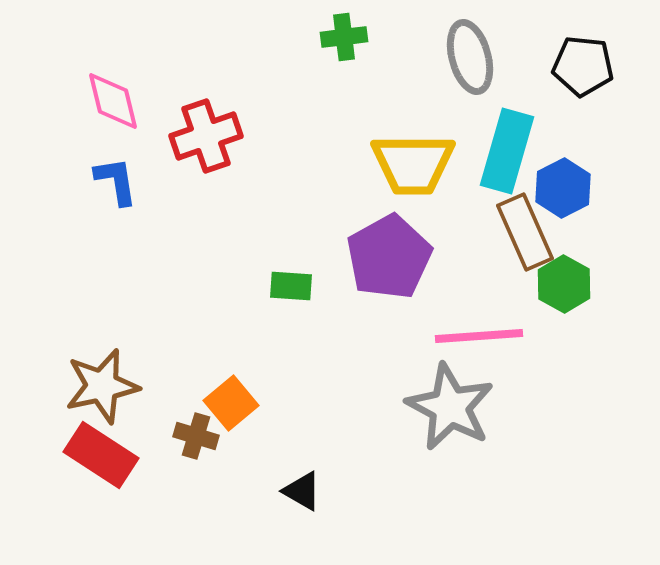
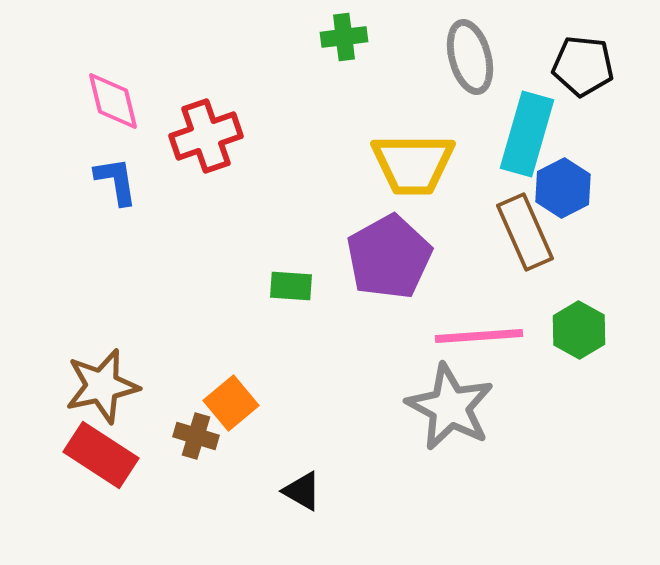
cyan rectangle: moved 20 px right, 17 px up
green hexagon: moved 15 px right, 46 px down
